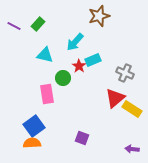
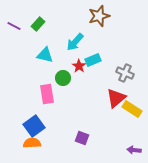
red triangle: moved 1 px right
purple arrow: moved 2 px right, 1 px down
